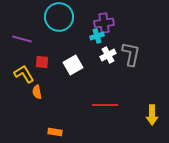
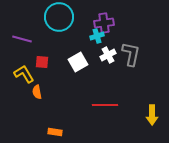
white square: moved 5 px right, 3 px up
